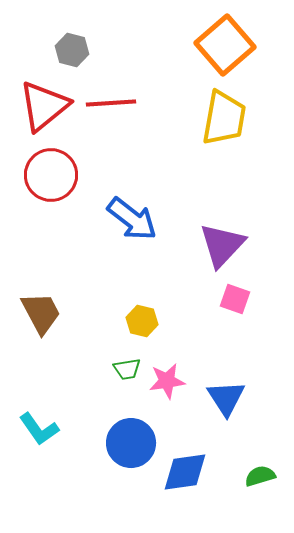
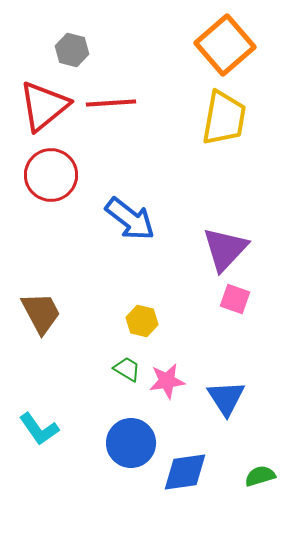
blue arrow: moved 2 px left
purple triangle: moved 3 px right, 4 px down
green trapezoid: rotated 140 degrees counterclockwise
